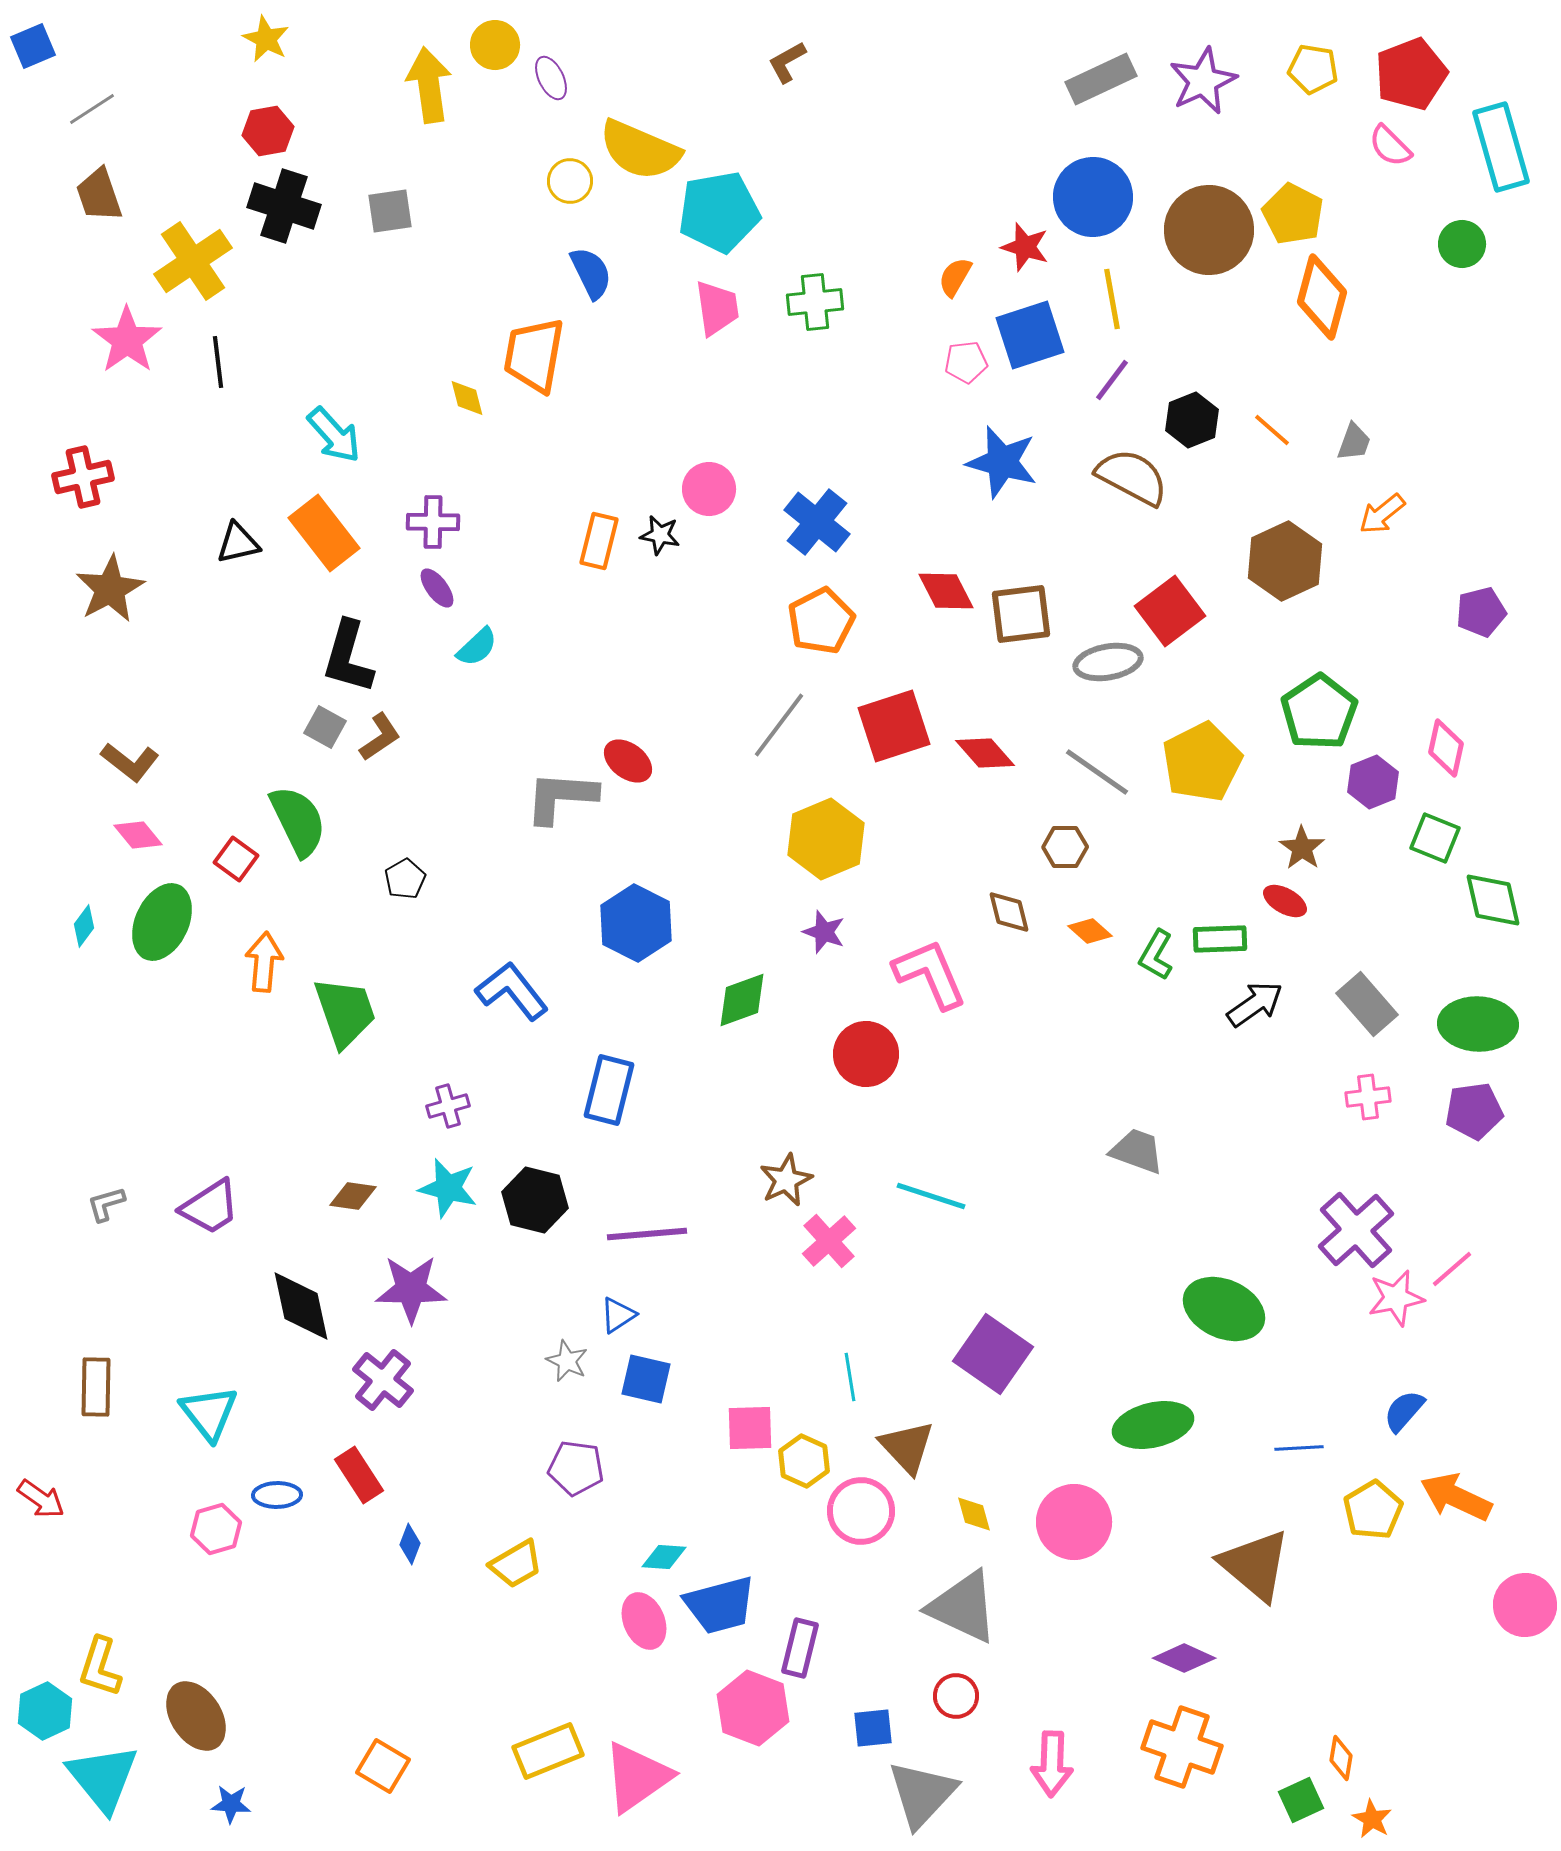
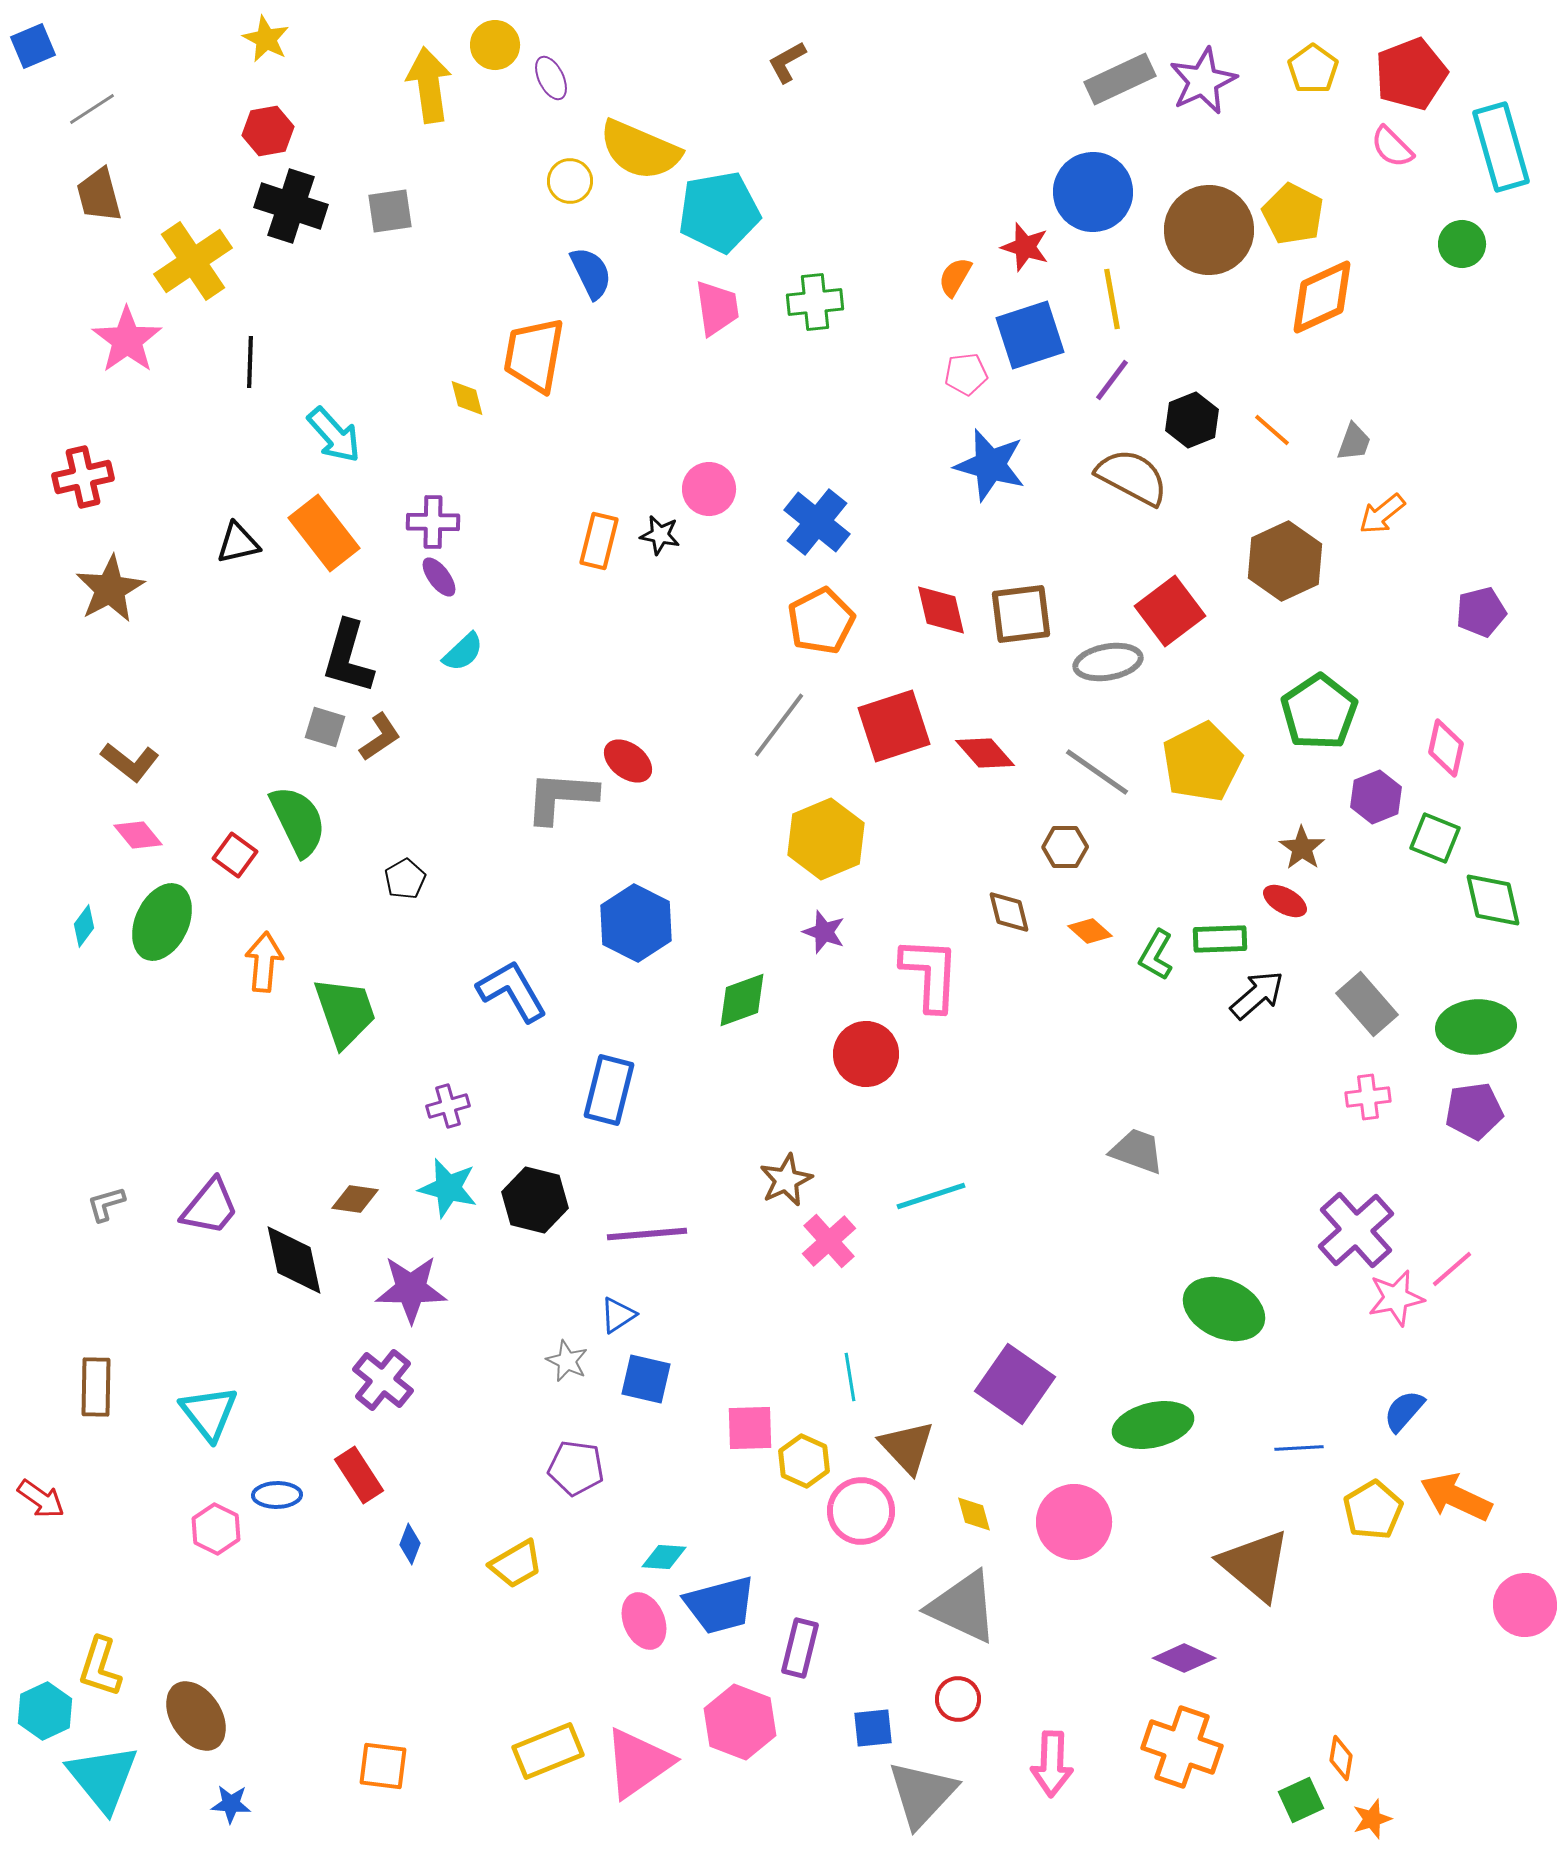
yellow pentagon at (1313, 69): rotated 27 degrees clockwise
gray rectangle at (1101, 79): moved 19 px right
pink semicircle at (1390, 146): moved 2 px right, 1 px down
brown trapezoid at (99, 195): rotated 4 degrees clockwise
blue circle at (1093, 197): moved 5 px up
black cross at (284, 206): moved 7 px right
orange diamond at (1322, 297): rotated 50 degrees clockwise
black line at (218, 362): moved 32 px right; rotated 9 degrees clockwise
pink pentagon at (966, 362): moved 12 px down
blue star at (1002, 462): moved 12 px left, 3 px down
purple ellipse at (437, 588): moved 2 px right, 11 px up
red diamond at (946, 591): moved 5 px left, 19 px down; rotated 14 degrees clockwise
cyan semicircle at (477, 647): moved 14 px left, 5 px down
gray square at (325, 727): rotated 12 degrees counterclockwise
purple hexagon at (1373, 782): moved 3 px right, 15 px down
red square at (236, 859): moved 1 px left, 4 px up
pink L-shape at (930, 974): rotated 26 degrees clockwise
blue L-shape at (512, 991): rotated 8 degrees clockwise
black arrow at (1255, 1004): moved 2 px right, 9 px up; rotated 6 degrees counterclockwise
green ellipse at (1478, 1024): moved 2 px left, 3 px down; rotated 6 degrees counterclockwise
brown diamond at (353, 1196): moved 2 px right, 3 px down
cyan line at (931, 1196): rotated 36 degrees counterclockwise
purple trapezoid at (210, 1207): rotated 18 degrees counterclockwise
black diamond at (301, 1306): moved 7 px left, 46 px up
purple square at (993, 1354): moved 22 px right, 30 px down
pink hexagon at (216, 1529): rotated 18 degrees counterclockwise
red circle at (956, 1696): moved 2 px right, 3 px down
pink hexagon at (753, 1708): moved 13 px left, 14 px down
orange square at (383, 1766): rotated 24 degrees counterclockwise
pink triangle at (637, 1777): moved 1 px right, 14 px up
orange star at (1372, 1819): rotated 24 degrees clockwise
